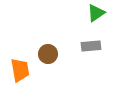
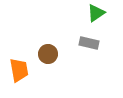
gray rectangle: moved 2 px left, 3 px up; rotated 18 degrees clockwise
orange trapezoid: moved 1 px left
